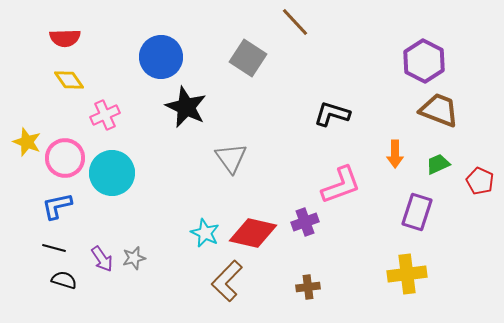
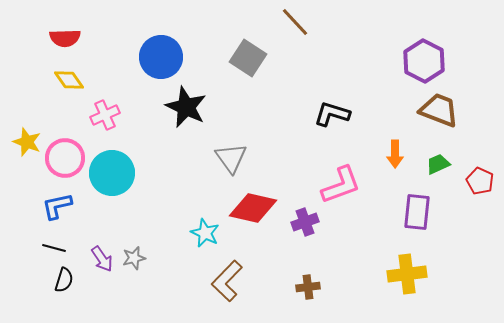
purple rectangle: rotated 12 degrees counterclockwise
red diamond: moved 25 px up
black semicircle: rotated 90 degrees clockwise
